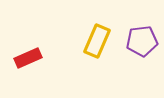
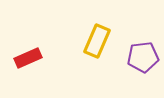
purple pentagon: moved 1 px right, 16 px down
